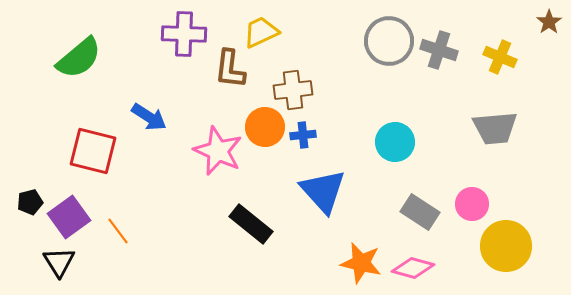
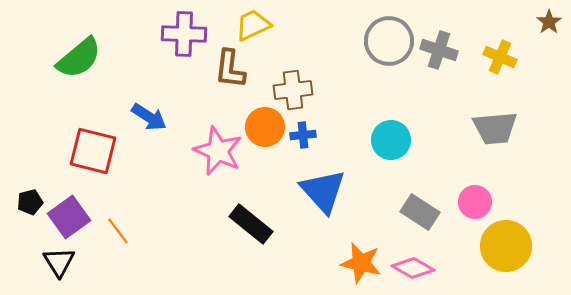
yellow trapezoid: moved 8 px left, 7 px up
cyan circle: moved 4 px left, 2 px up
pink circle: moved 3 px right, 2 px up
pink diamond: rotated 15 degrees clockwise
